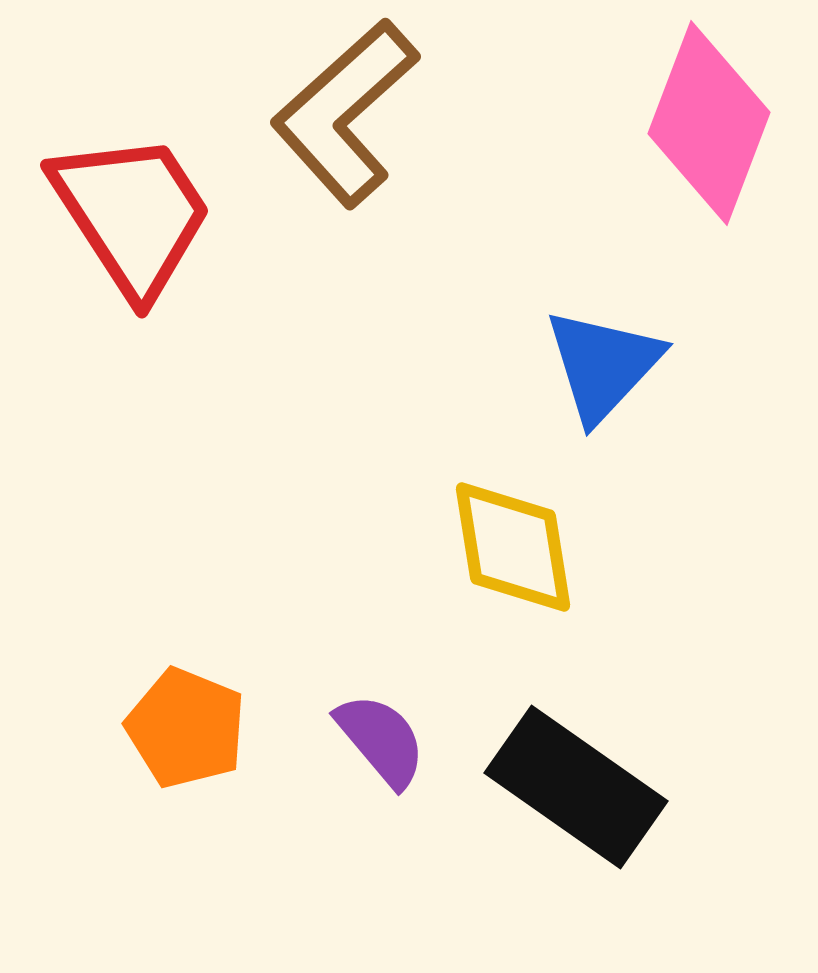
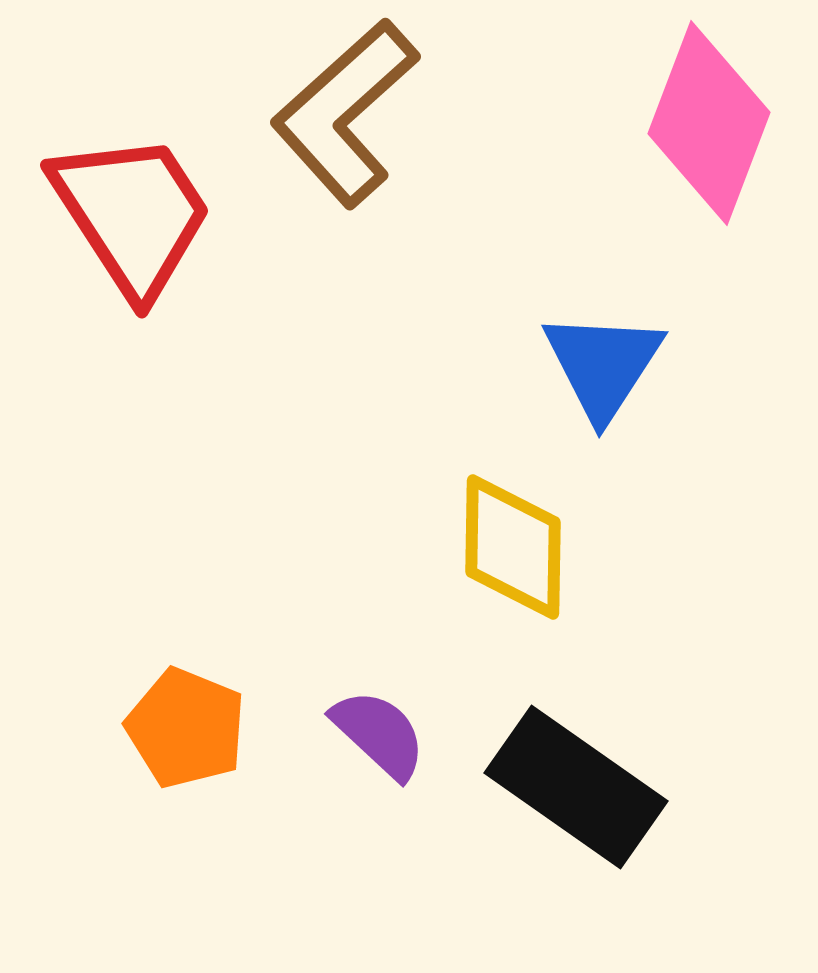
blue triangle: rotated 10 degrees counterclockwise
yellow diamond: rotated 10 degrees clockwise
purple semicircle: moved 2 px left, 6 px up; rotated 7 degrees counterclockwise
